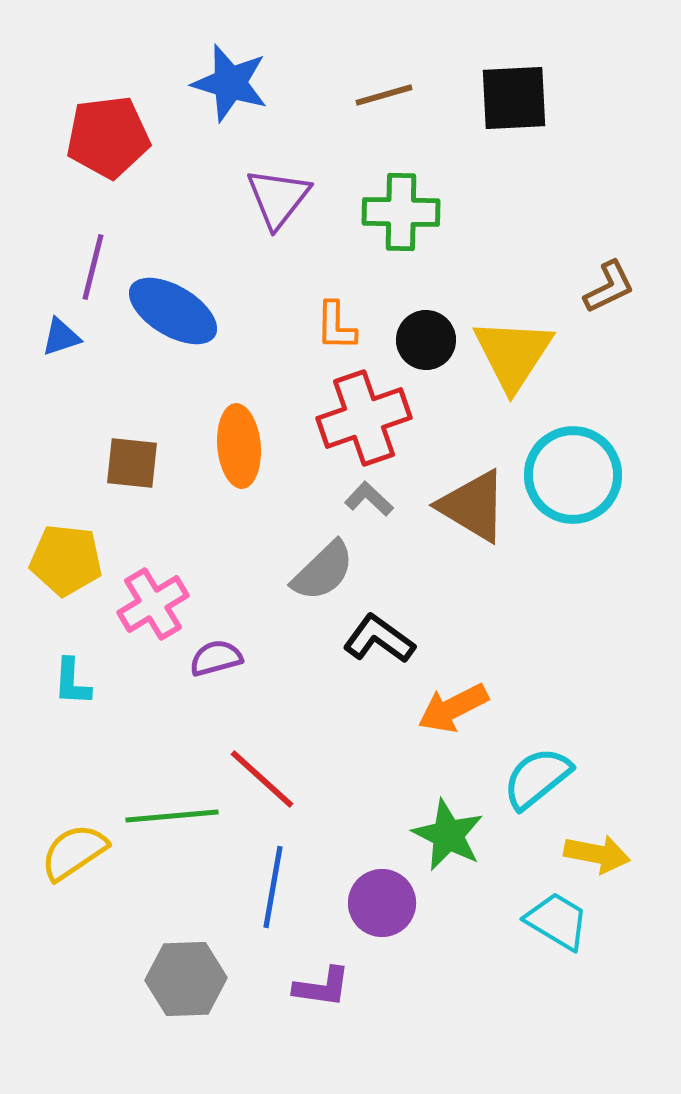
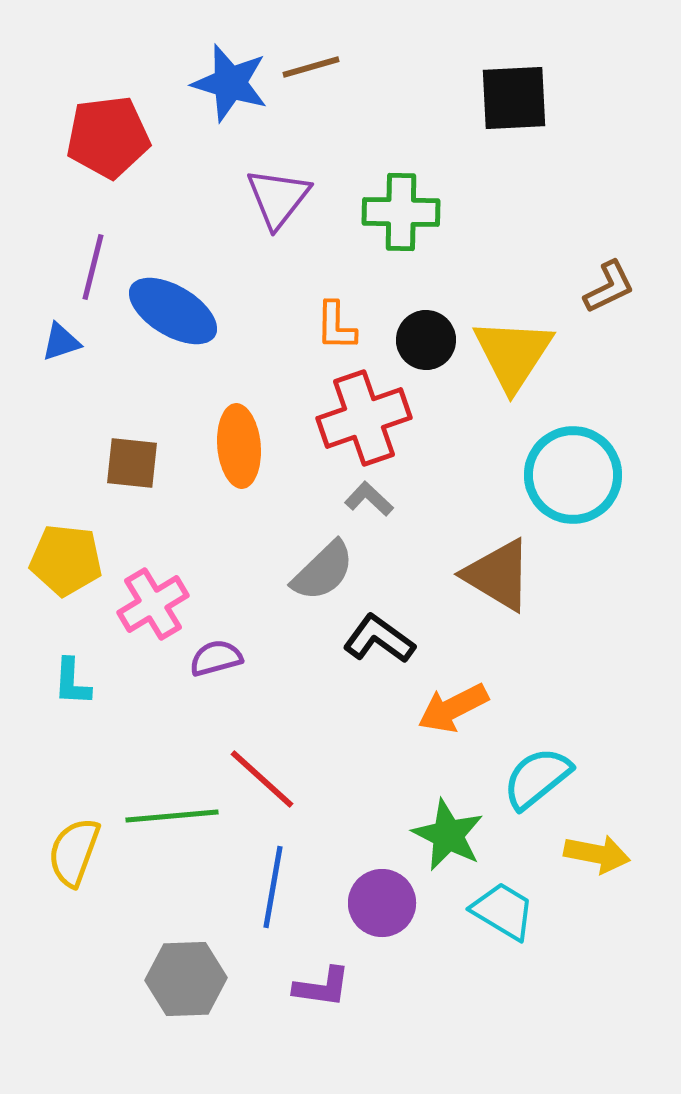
brown line: moved 73 px left, 28 px up
blue triangle: moved 5 px down
brown triangle: moved 25 px right, 69 px down
yellow semicircle: rotated 36 degrees counterclockwise
cyan trapezoid: moved 54 px left, 10 px up
